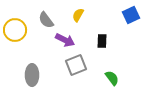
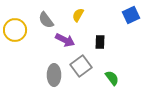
black rectangle: moved 2 px left, 1 px down
gray square: moved 5 px right, 1 px down; rotated 15 degrees counterclockwise
gray ellipse: moved 22 px right
